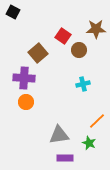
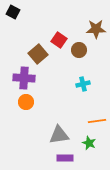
red square: moved 4 px left, 4 px down
brown square: moved 1 px down
orange line: rotated 36 degrees clockwise
